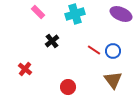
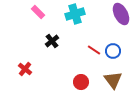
purple ellipse: rotated 40 degrees clockwise
red circle: moved 13 px right, 5 px up
